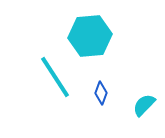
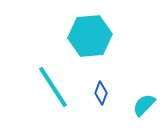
cyan line: moved 2 px left, 10 px down
